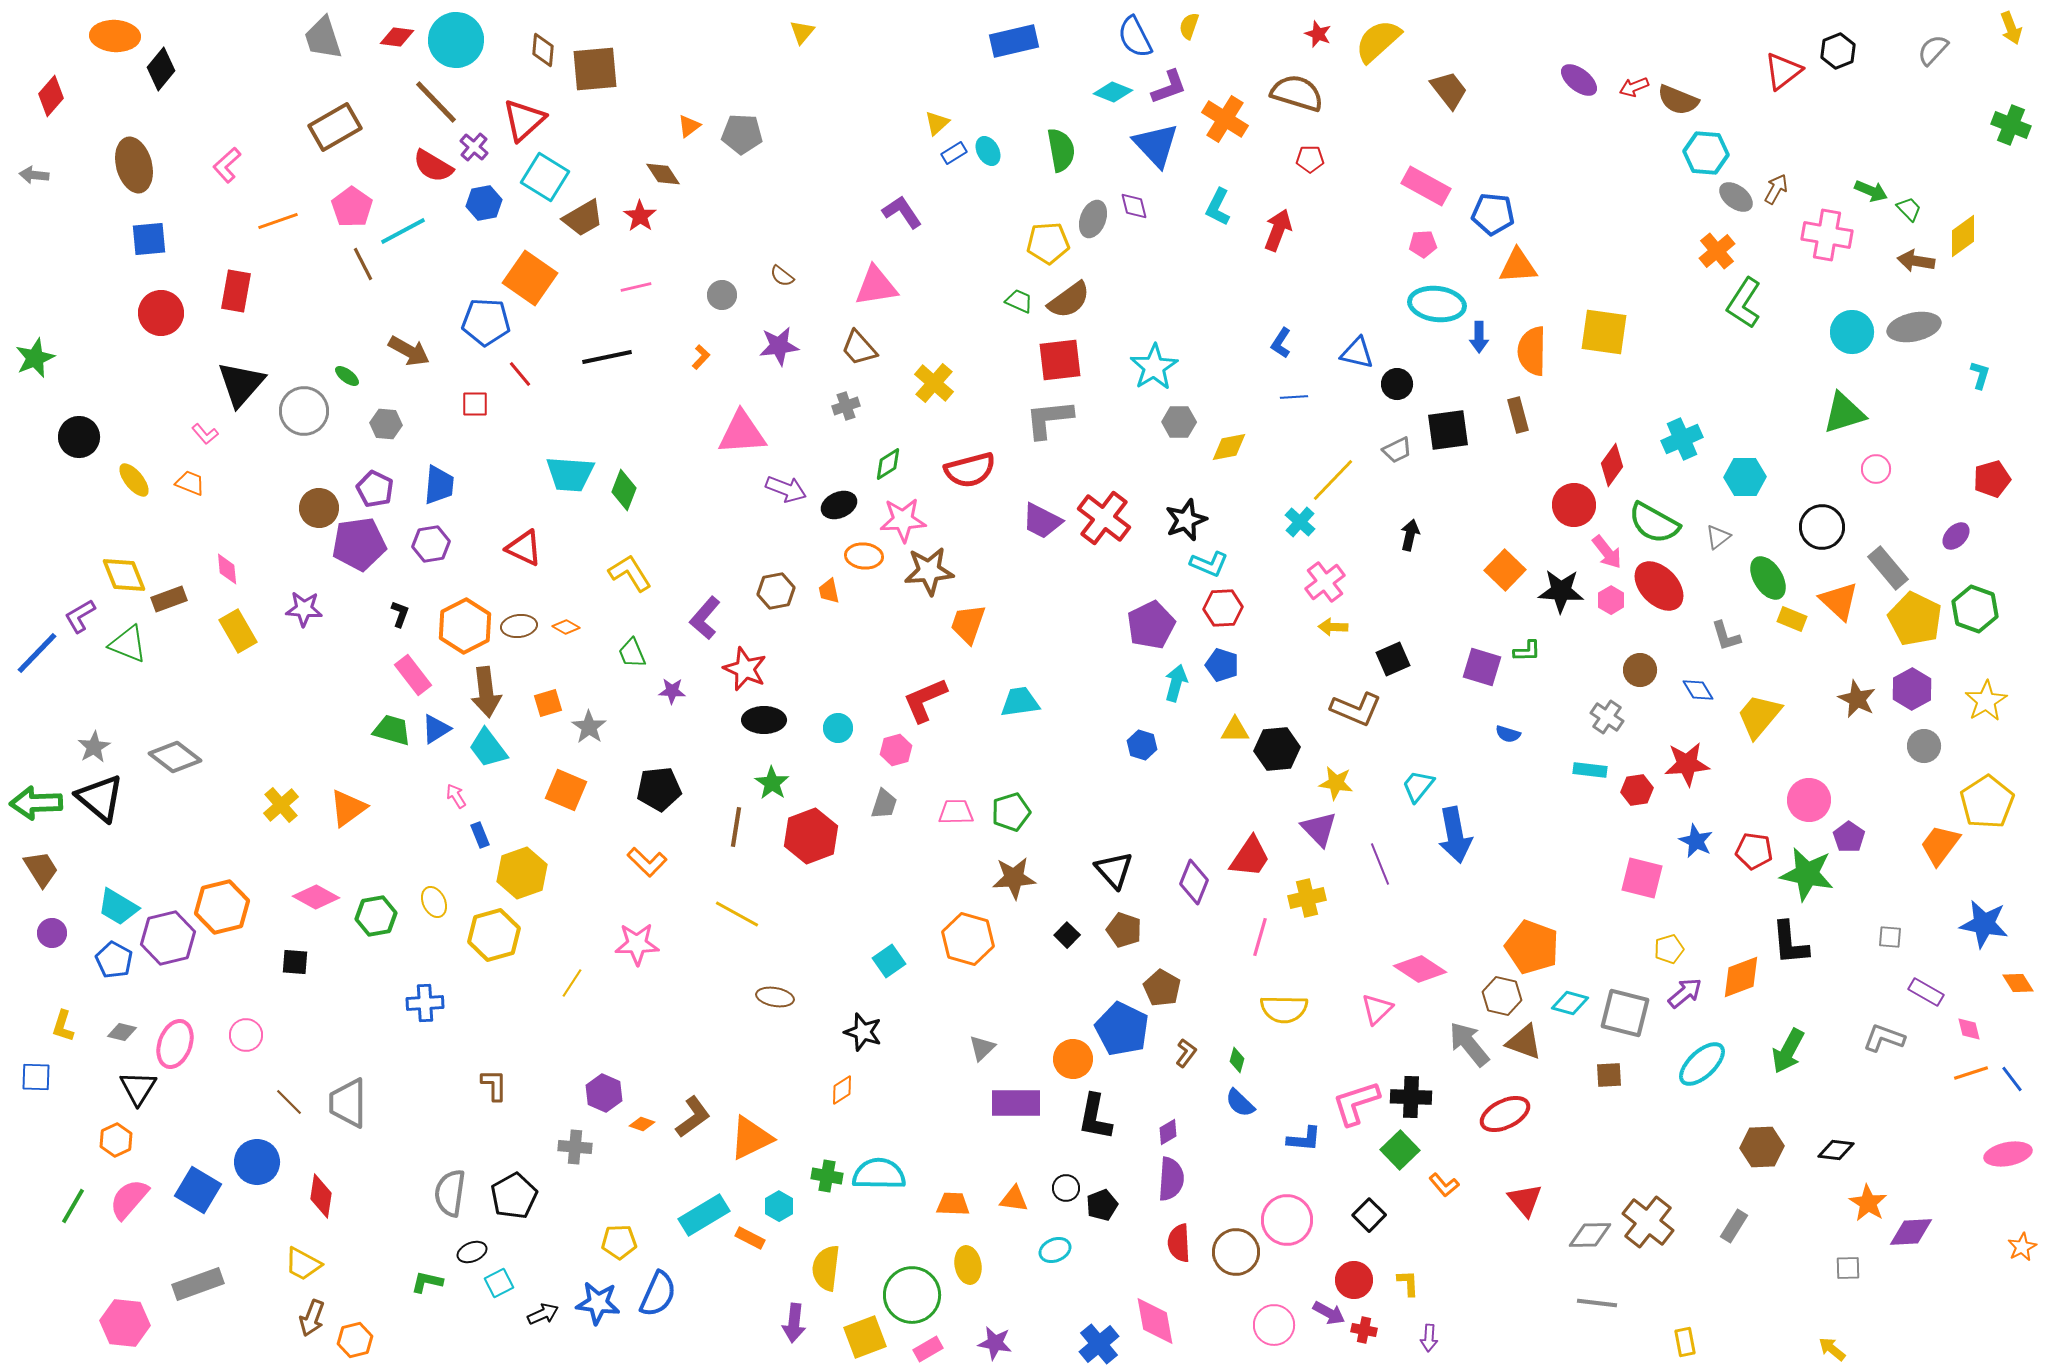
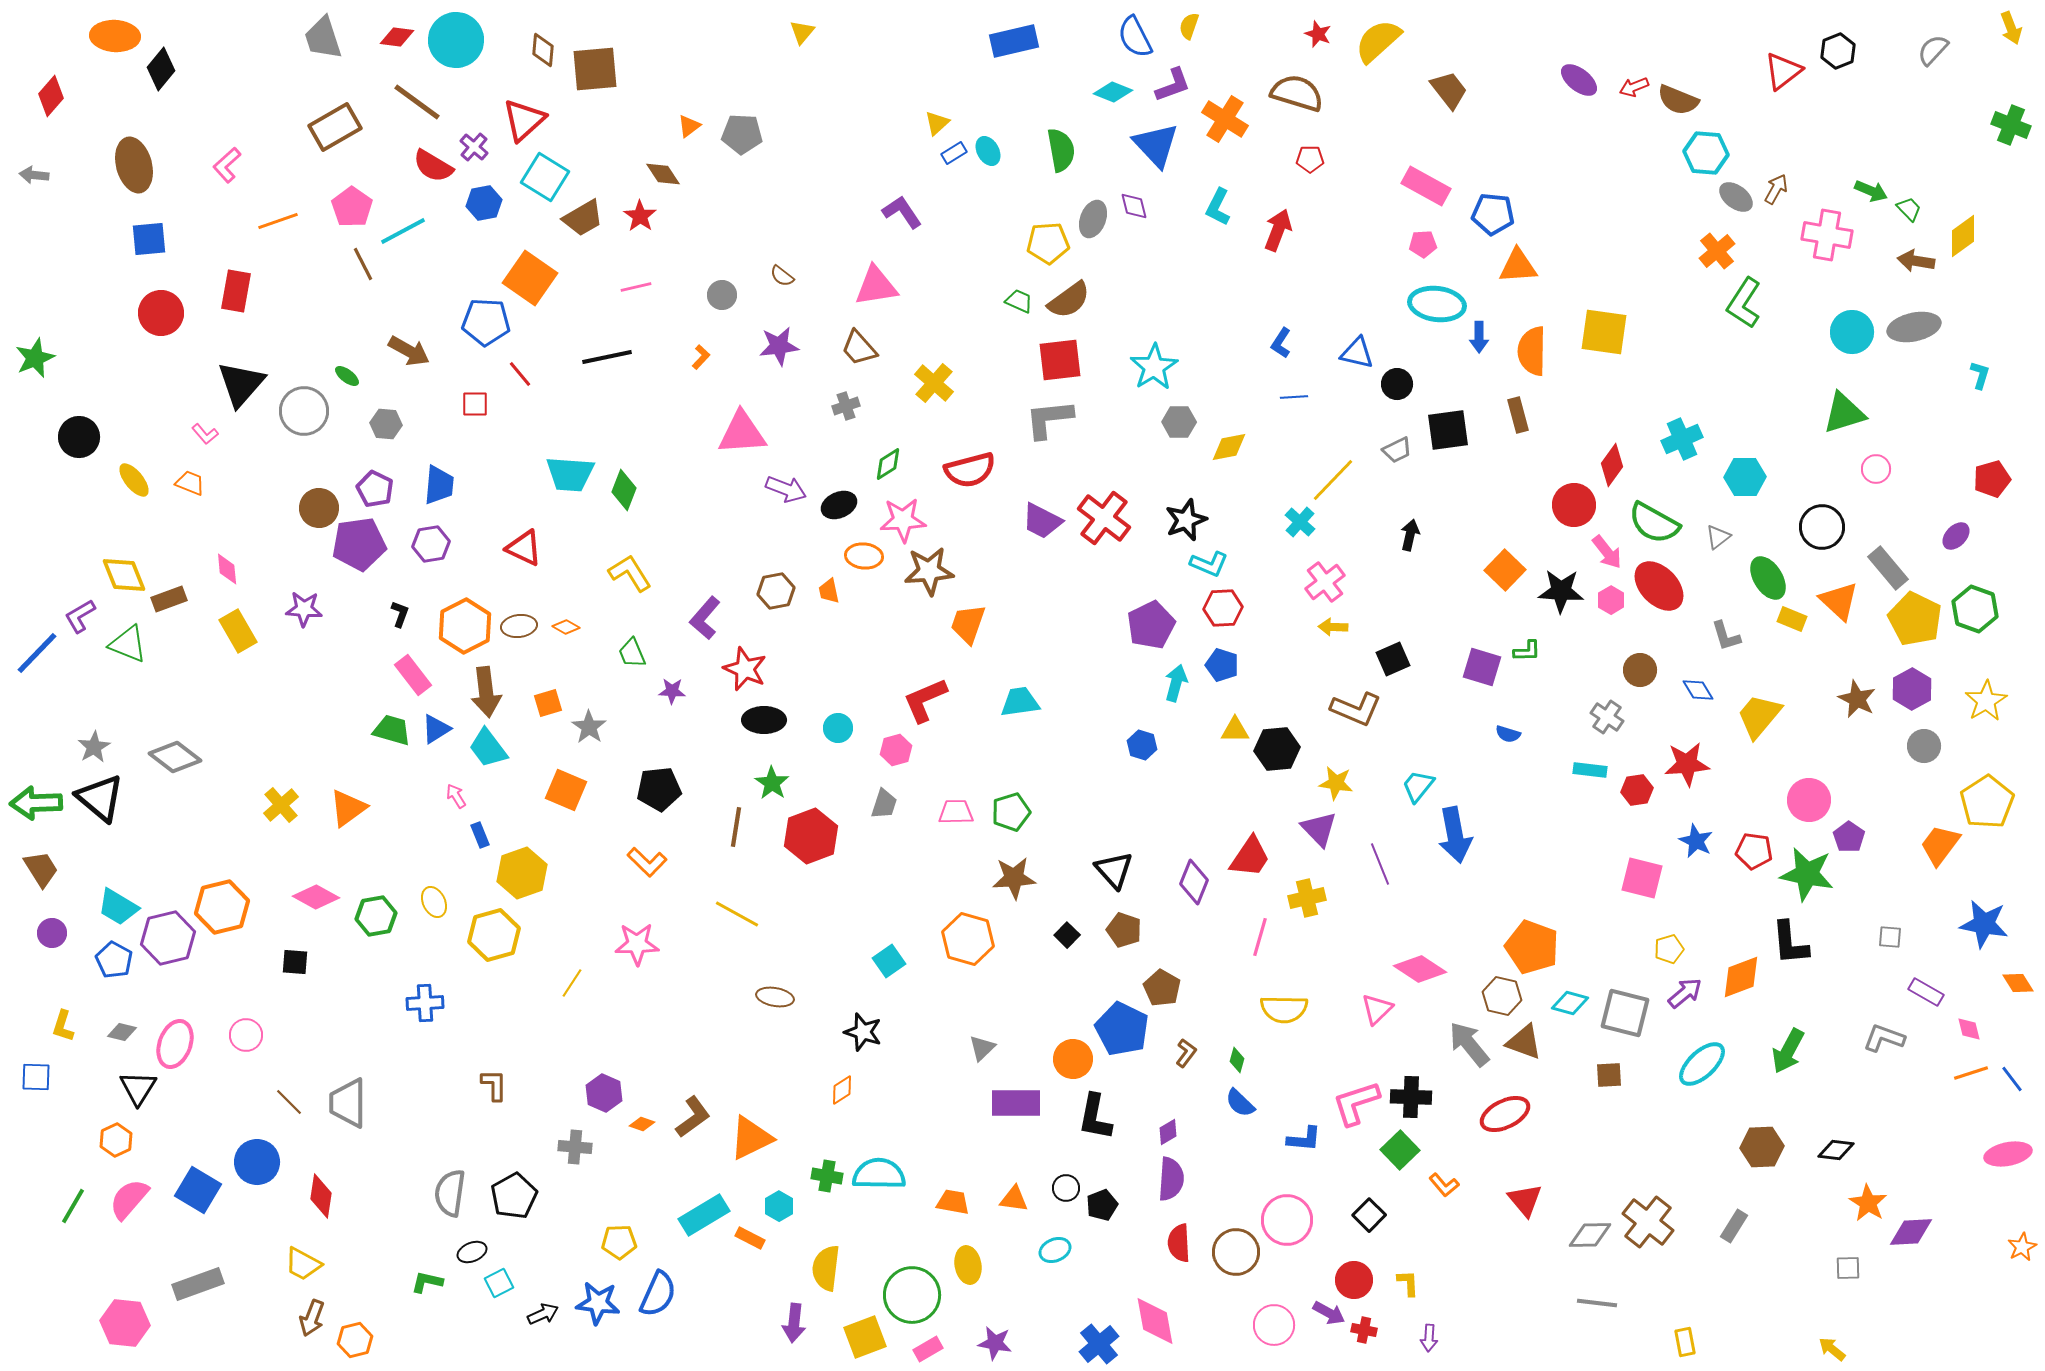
purple L-shape at (1169, 87): moved 4 px right, 2 px up
brown line at (436, 102): moved 19 px left; rotated 10 degrees counterclockwise
orange trapezoid at (953, 1204): moved 2 px up; rotated 8 degrees clockwise
